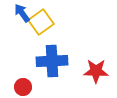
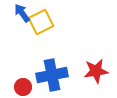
yellow square: rotated 10 degrees clockwise
blue cross: moved 14 px down; rotated 8 degrees counterclockwise
red star: rotated 10 degrees counterclockwise
